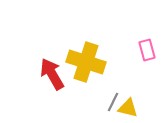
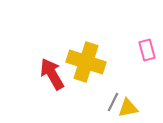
yellow triangle: rotated 25 degrees counterclockwise
